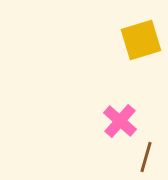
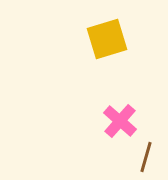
yellow square: moved 34 px left, 1 px up
